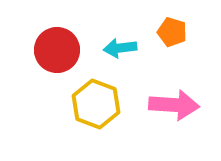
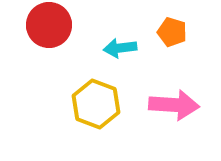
red circle: moved 8 px left, 25 px up
